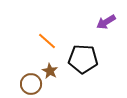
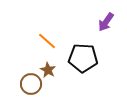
purple arrow: rotated 24 degrees counterclockwise
black pentagon: moved 1 px up
brown star: moved 2 px left, 1 px up
